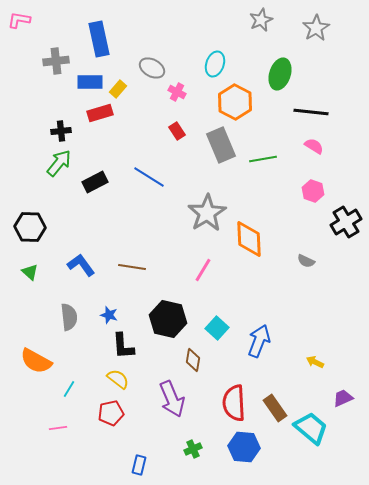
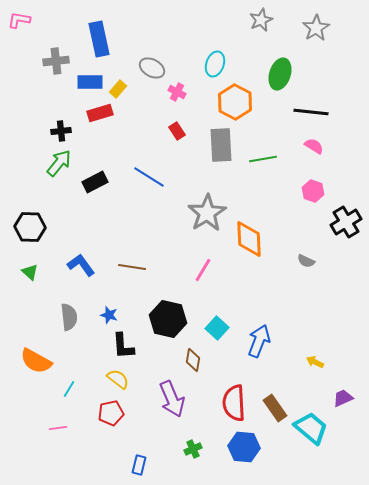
gray rectangle at (221, 145): rotated 20 degrees clockwise
